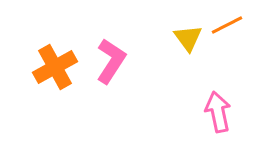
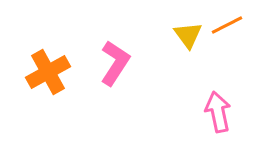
yellow triangle: moved 3 px up
pink L-shape: moved 4 px right, 2 px down
orange cross: moved 7 px left, 5 px down
